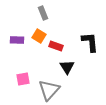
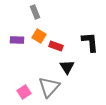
gray rectangle: moved 8 px left, 1 px up
pink square: moved 1 px right, 13 px down; rotated 24 degrees counterclockwise
gray triangle: moved 3 px up
